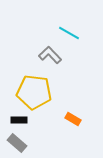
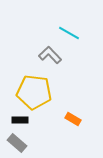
black rectangle: moved 1 px right
